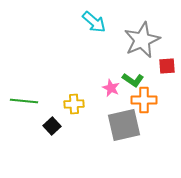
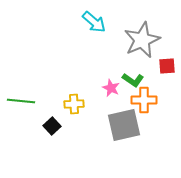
green line: moved 3 px left
